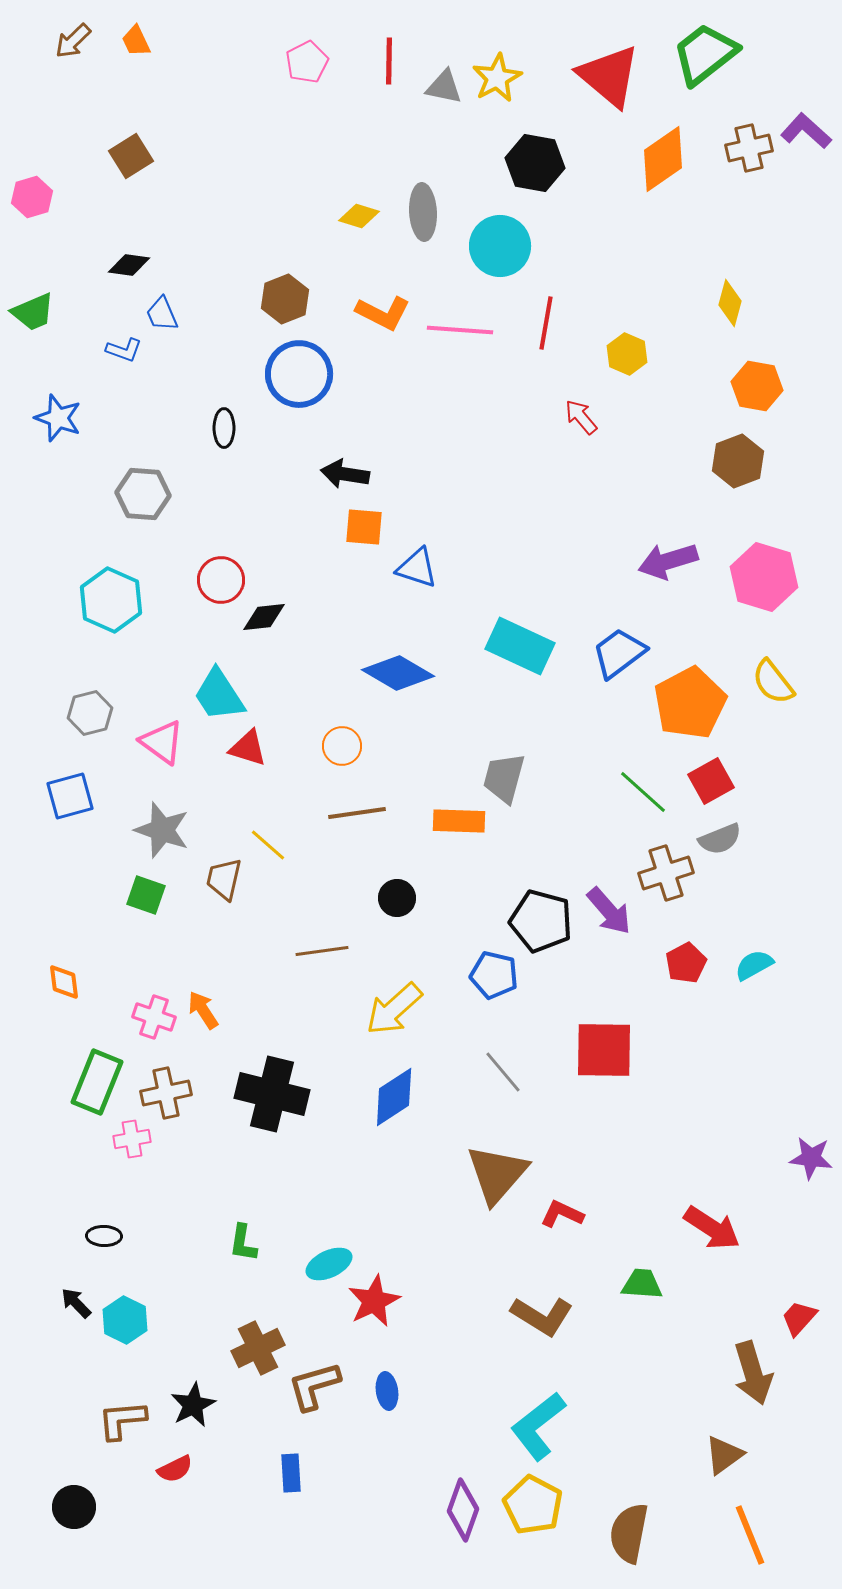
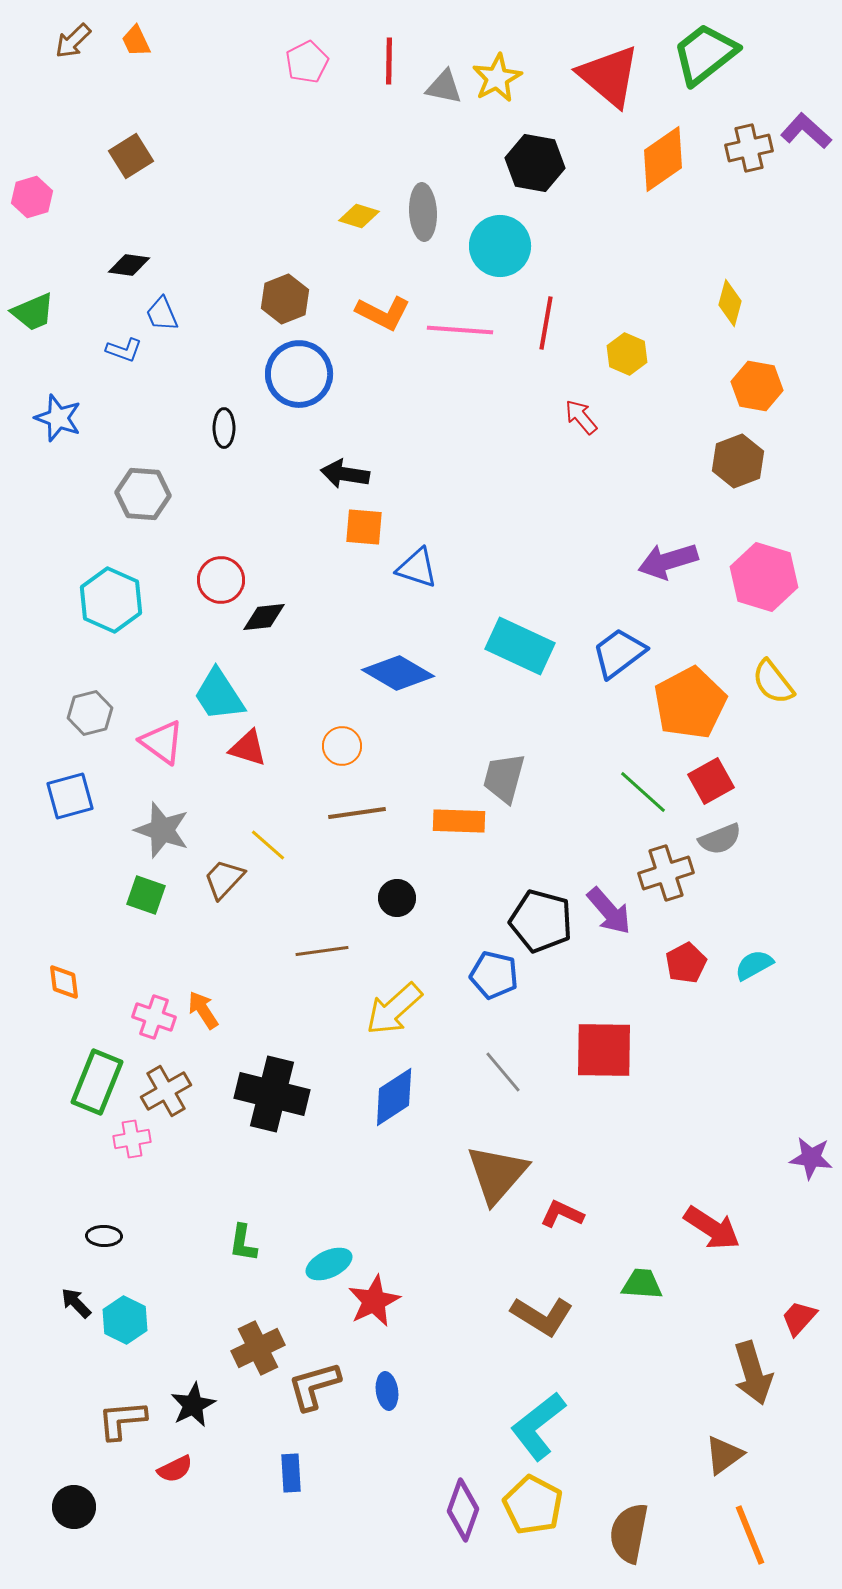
brown trapezoid at (224, 879): rotated 30 degrees clockwise
brown cross at (166, 1093): moved 2 px up; rotated 18 degrees counterclockwise
